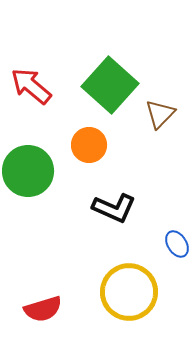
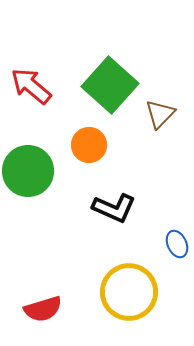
blue ellipse: rotated 8 degrees clockwise
